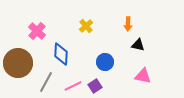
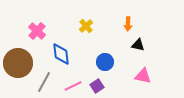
blue diamond: rotated 10 degrees counterclockwise
gray line: moved 2 px left
purple square: moved 2 px right
